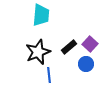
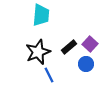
blue line: rotated 21 degrees counterclockwise
